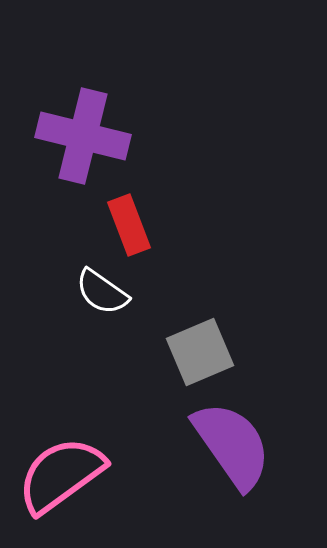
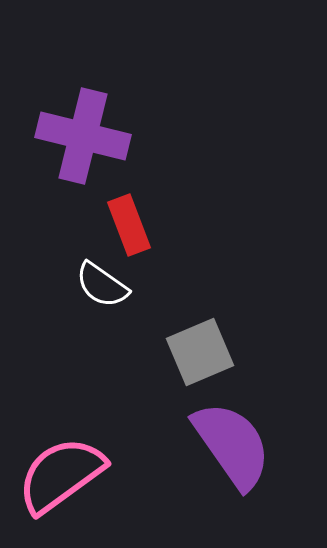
white semicircle: moved 7 px up
